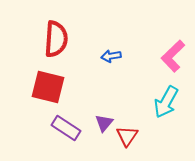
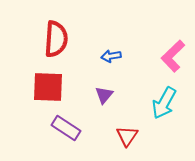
red square: rotated 12 degrees counterclockwise
cyan arrow: moved 2 px left, 1 px down
purple triangle: moved 28 px up
